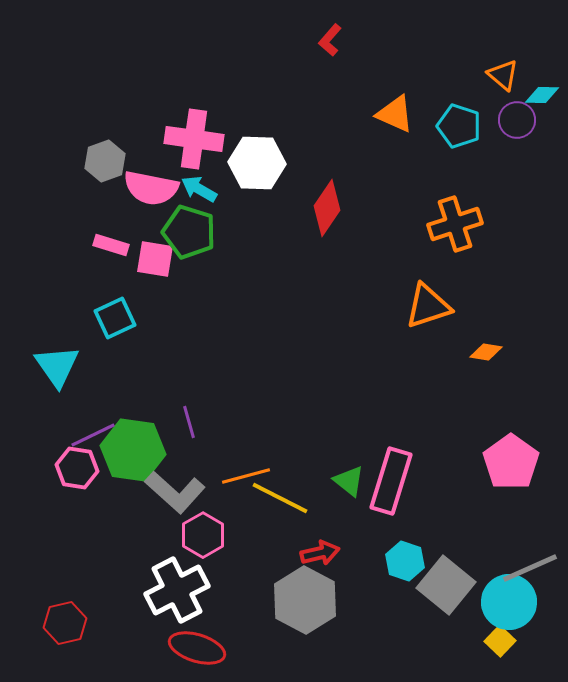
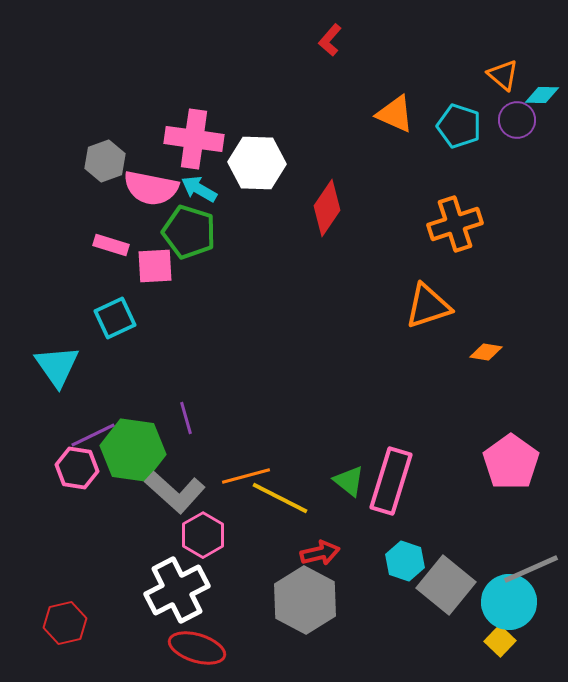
pink square at (155, 259): moved 7 px down; rotated 12 degrees counterclockwise
purple line at (189, 422): moved 3 px left, 4 px up
gray line at (530, 568): moved 1 px right, 1 px down
